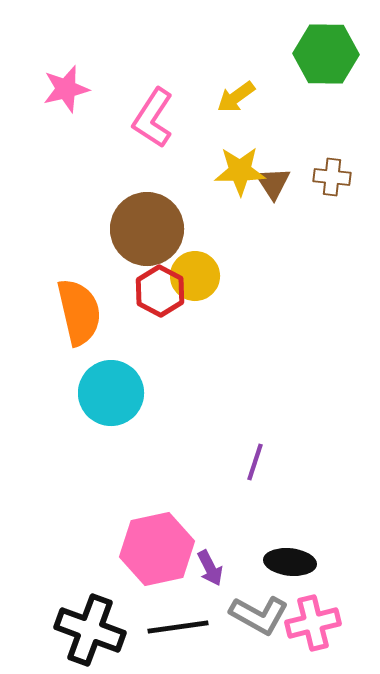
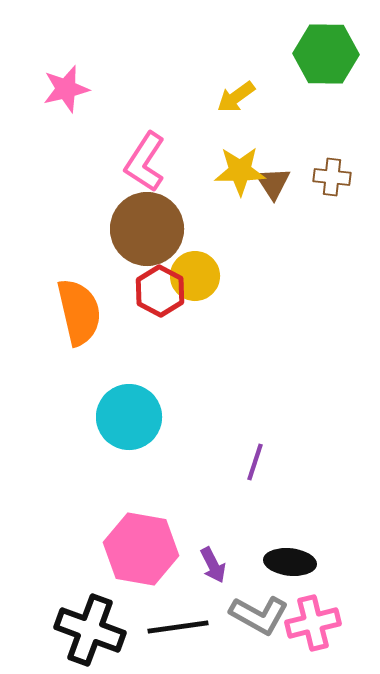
pink L-shape: moved 8 px left, 44 px down
cyan circle: moved 18 px right, 24 px down
pink hexagon: moved 16 px left; rotated 22 degrees clockwise
purple arrow: moved 3 px right, 3 px up
